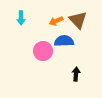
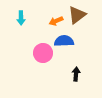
brown triangle: moved 1 px left, 5 px up; rotated 36 degrees clockwise
pink circle: moved 2 px down
